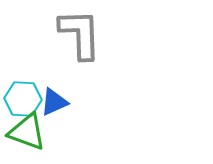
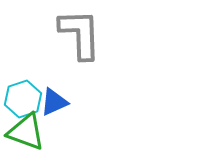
cyan hexagon: rotated 21 degrees counterclockwise
green triangle: moved 1 px left
